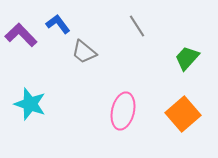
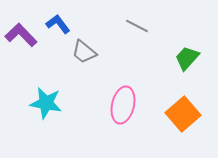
gray line: rotated 30 degrees counterclockwise
cyan star: moved 16 px right, 1 px up; rotated 8 degrees counterclockwise
pink ellipse: moved 6 px up
